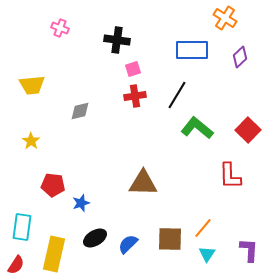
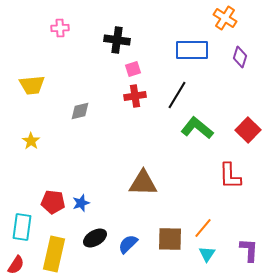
pink cross: rotated 24 degrees counterclockwise
purple diamond: rotated 30 degrees counterclockwise
red pentagon: moved 17 px down
